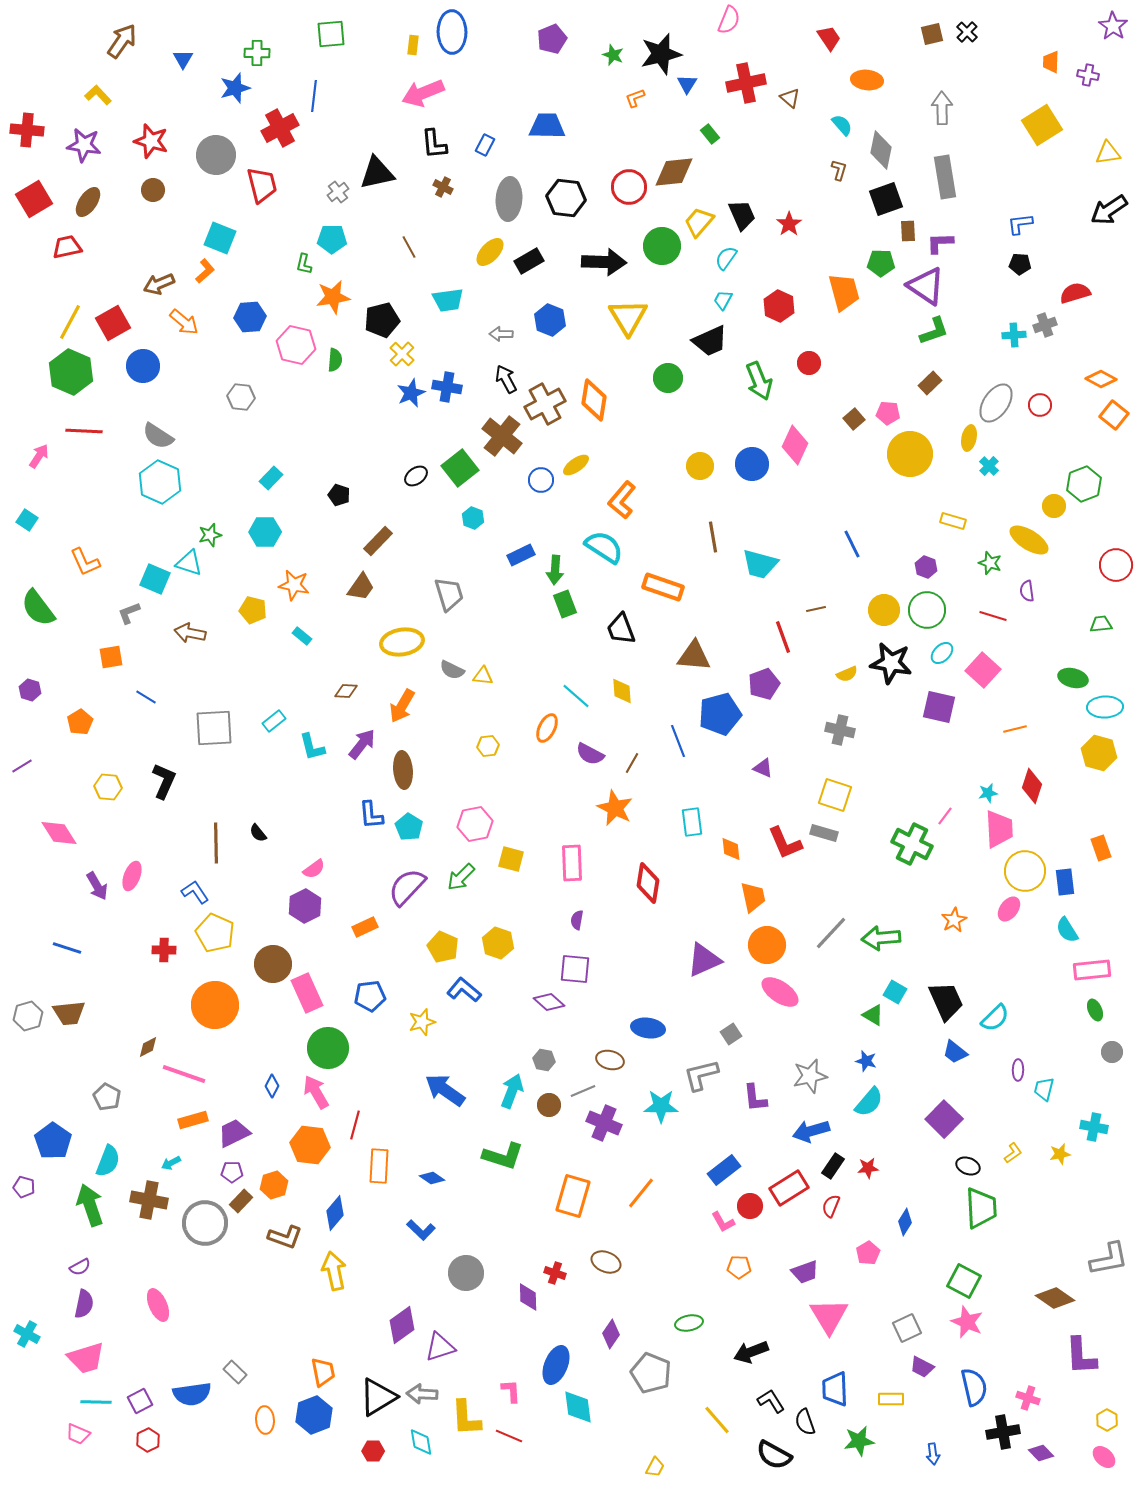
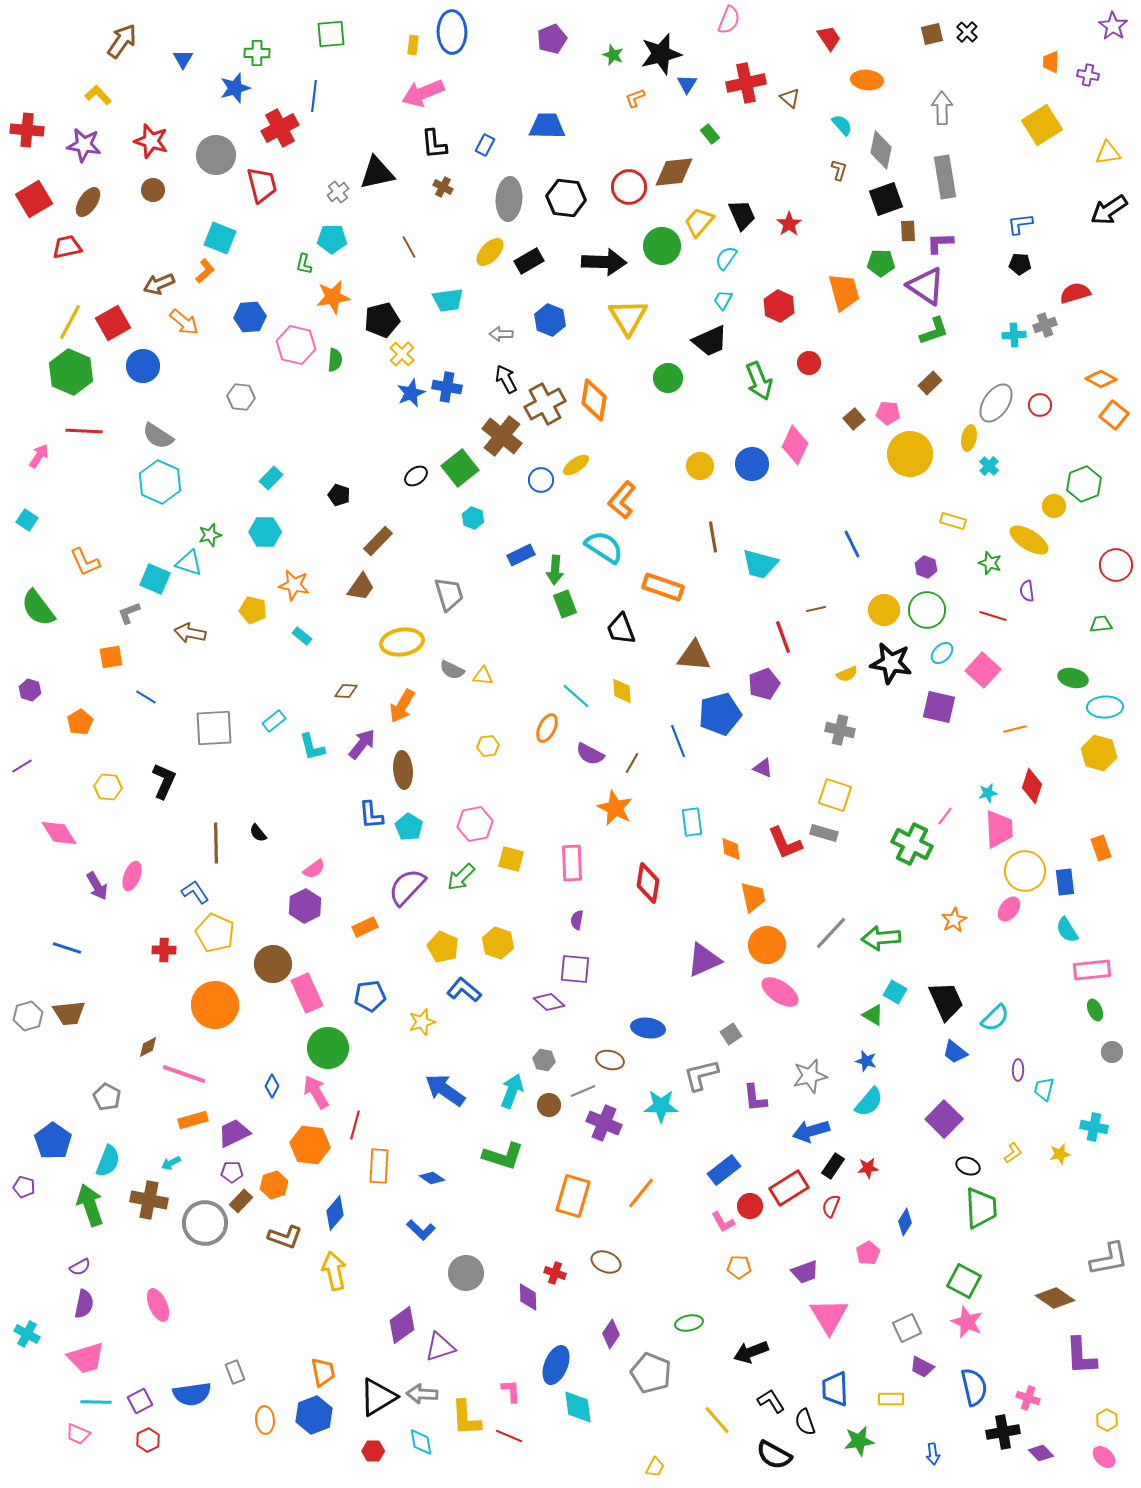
gray rectangle at (235, 1372): rotated 25 degrees clockwise
